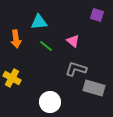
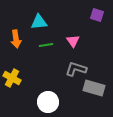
pink triangle: rotated 16 degrees clockwise
green line: moved 1 px up; rotated 48 degrees counterclockwise
white circle: moved 2 px left
